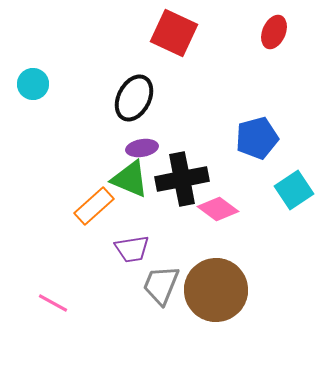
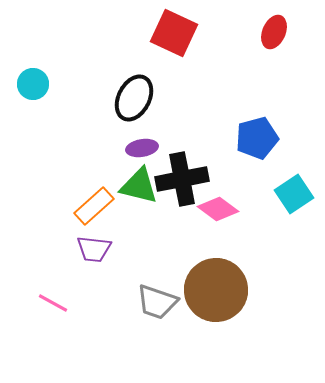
green triangle: moved 9 px right, 7 px down; rotated 9 degrees counterclockwise
cyan square: moved 4 px down
purple trapezoid: moved 38 px left; rotated 15 degrees clockwise
gray trapezoid: moved 4 px left, 17 px down; rotated 93 degrees counterclockwise
